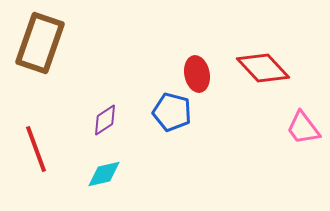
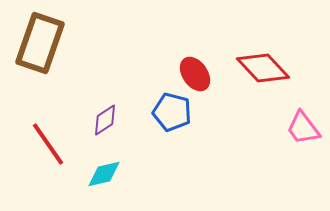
red ellipse: moved 2 px left; rotated 24 degrees counterclockwise
red line: moved 12 px right, 5 px up; rotated 15 degrees counterclockwise
